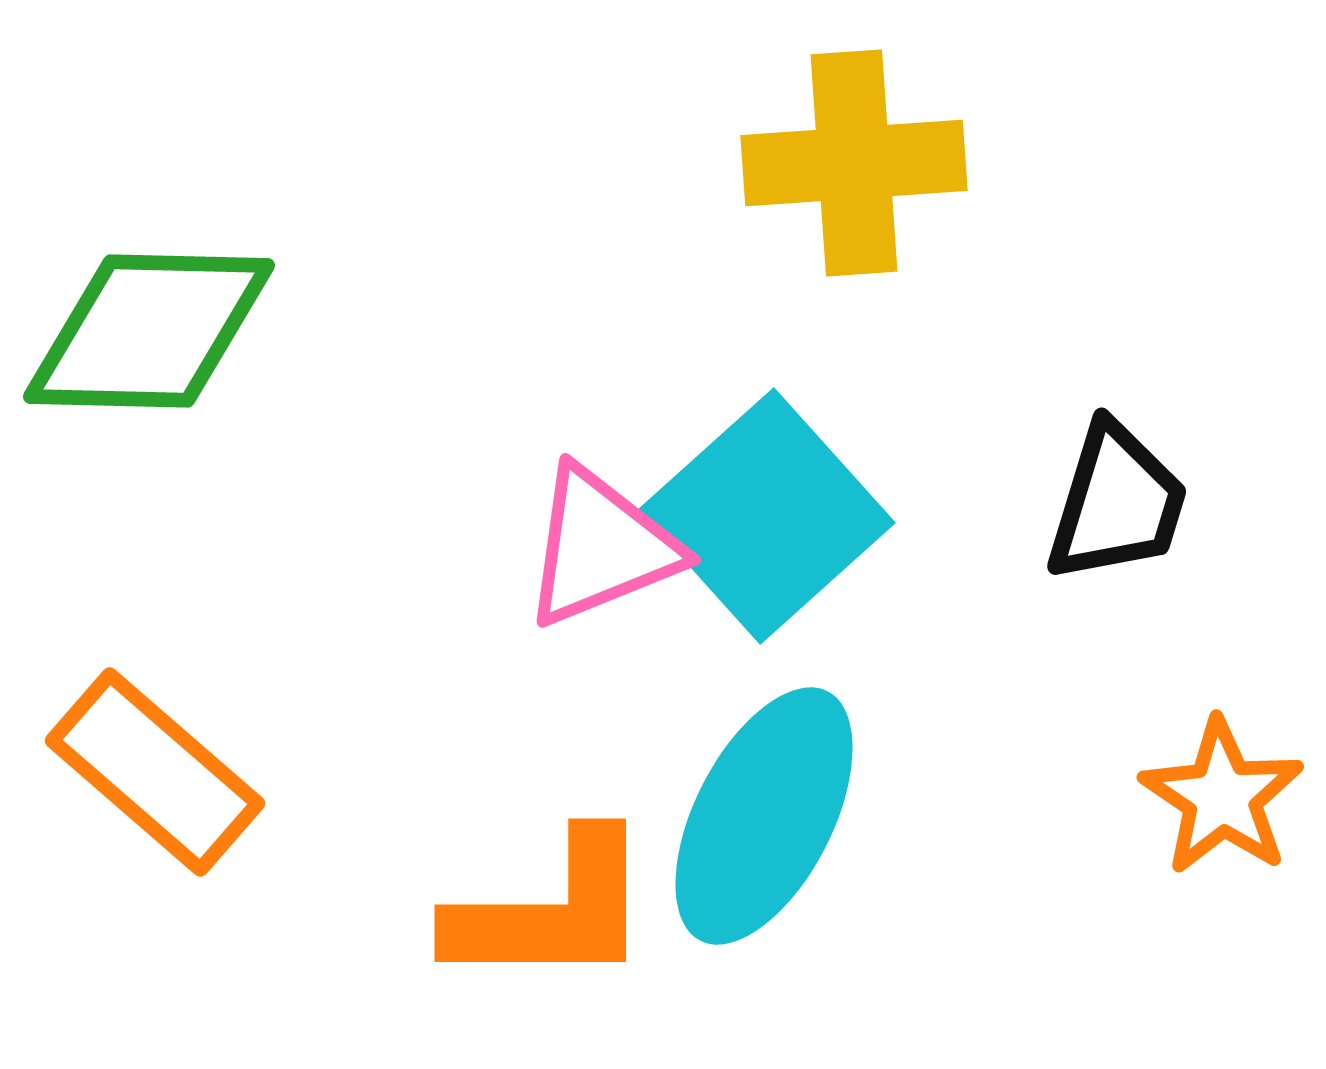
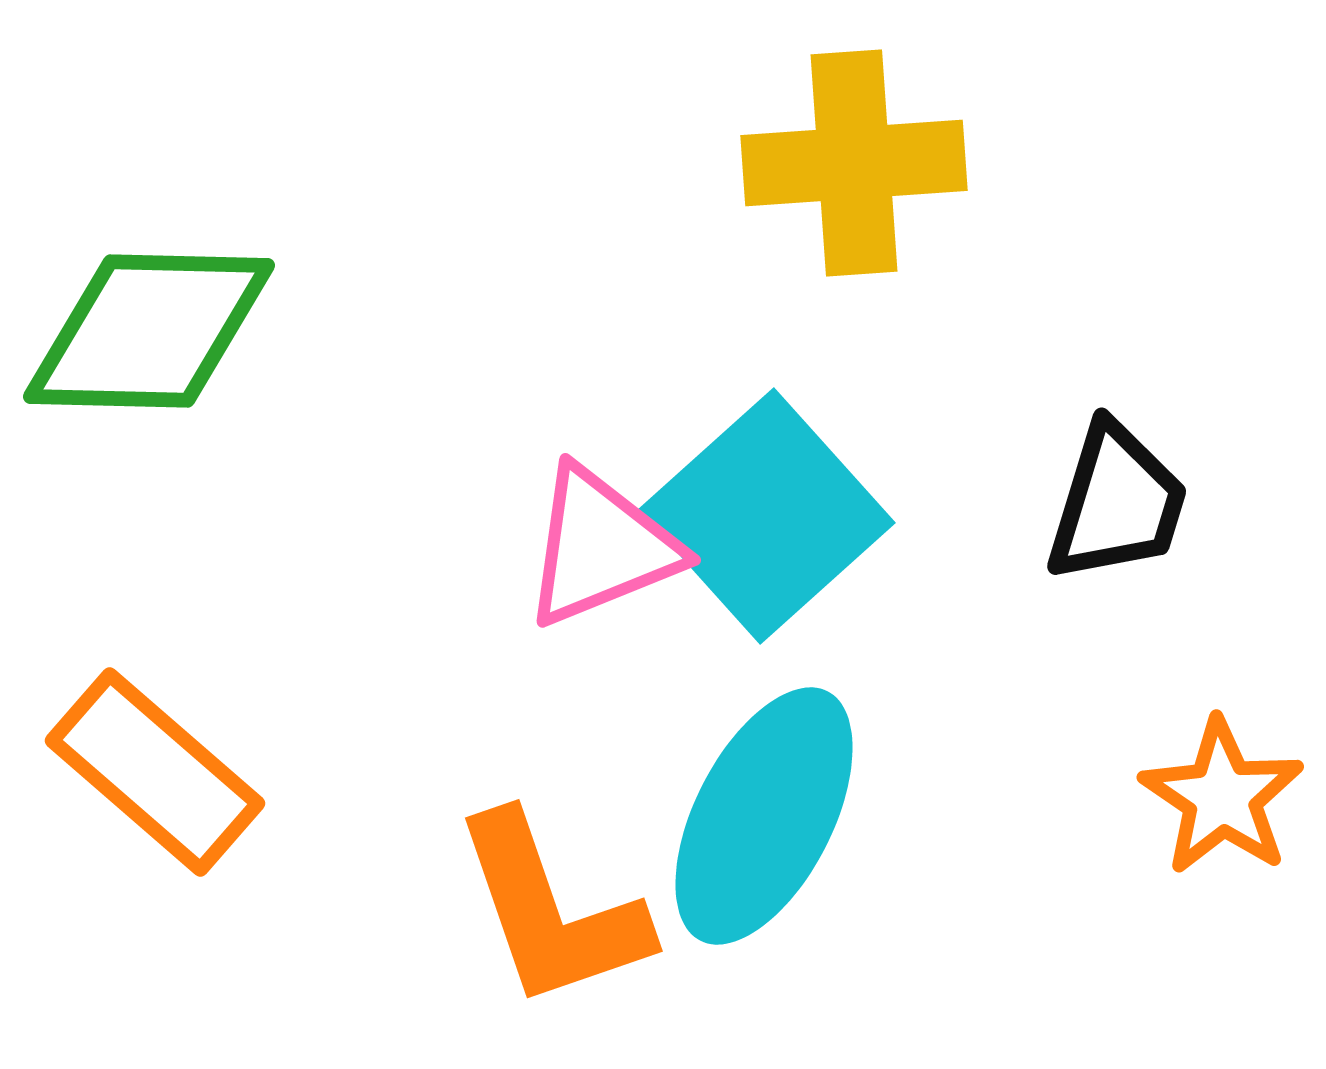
orange L-shape: rotated 71 degrees clockwise
